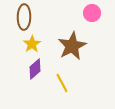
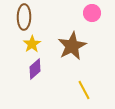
yellow line: moved 22 px right, 7 px down
